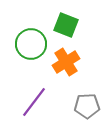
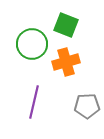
green circle: moved 1 px right
orange cross: rotated 16 degrees clockwise
purple line: rotated 24 degrees counterclockwise
